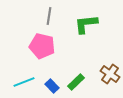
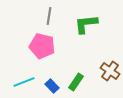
brown cross: moved 3 px up
green rectangle: rotated 12 degrees counterclockwise
